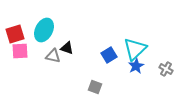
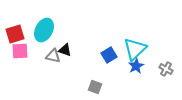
black triangle: moved 2 px left, 2 px down
